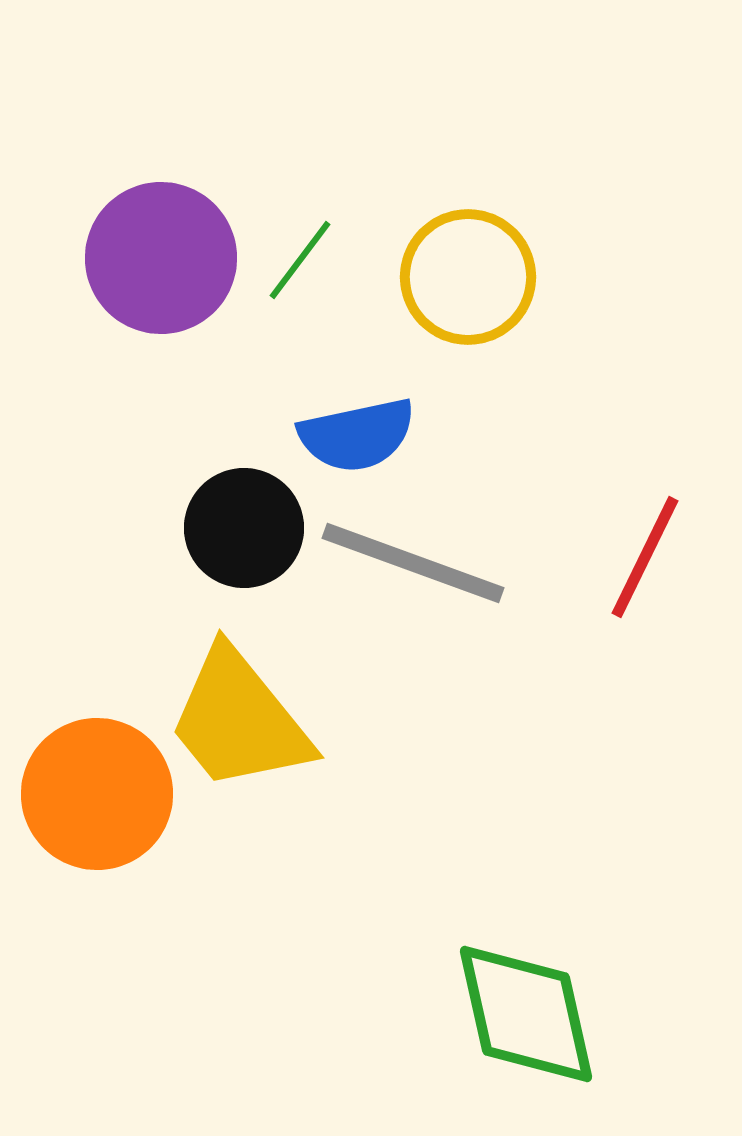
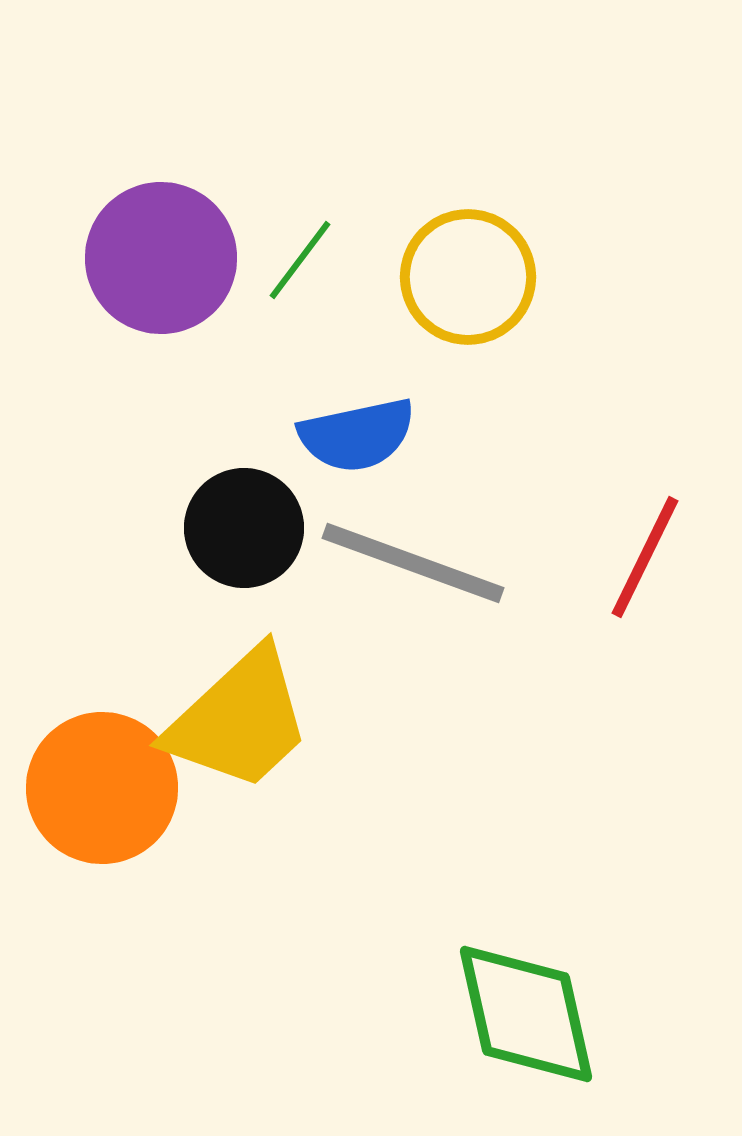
yellow trapezoid: rotated 94 degrees counterclockwise
orange circle: moved 5 px right, 6 px up
